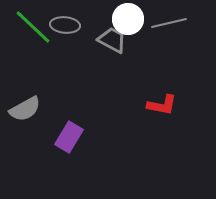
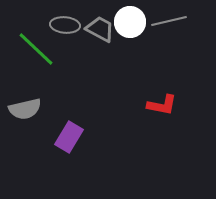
white circle: moved 2 px right, 3 px down
gray line: moved 2 px up
green line: moved 3 px right, 22 px down
gray trapezoid: moved 12 px left, 11 px up
gray semicircle: rotated 16 degrees clockwise
